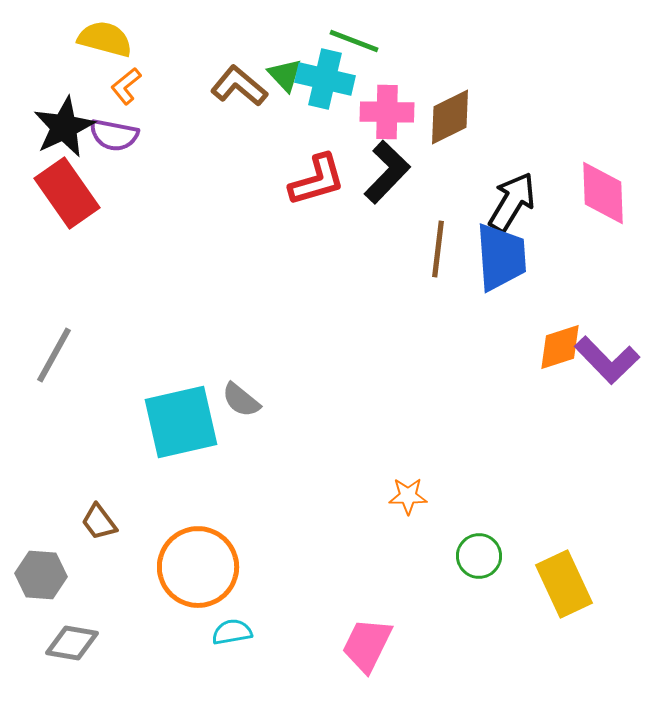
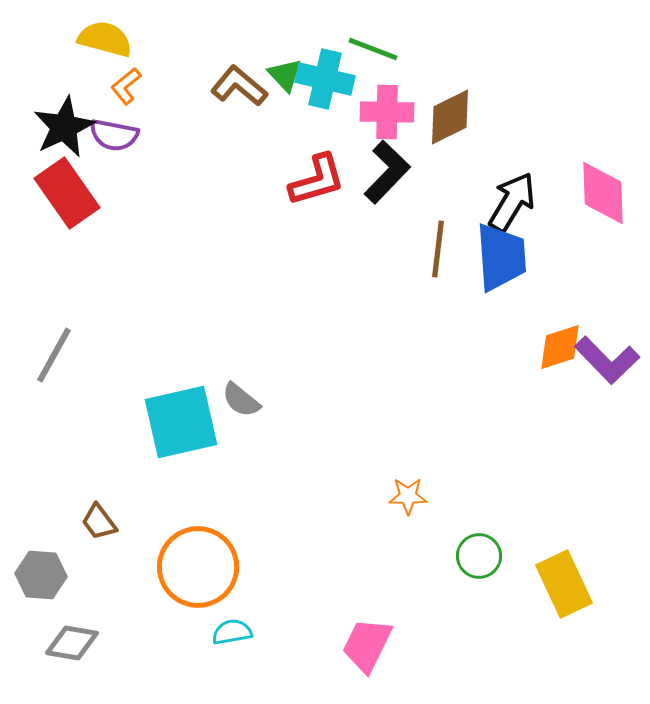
green line: moved 19 px right, 8 px down
